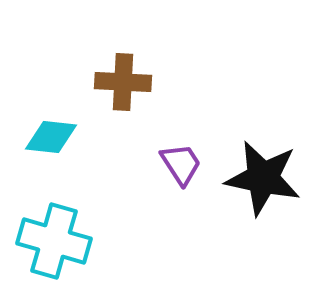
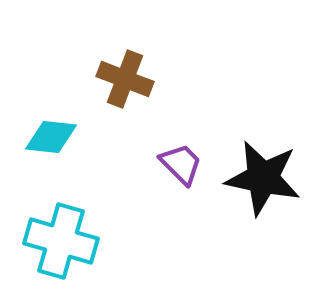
brown cross: moved 2 px right, 3 px up; rotated 18 degrees clockwise
purple trapezoid: rotated 12 degrees counterclockwise
cyan cross: moved 7 px right
